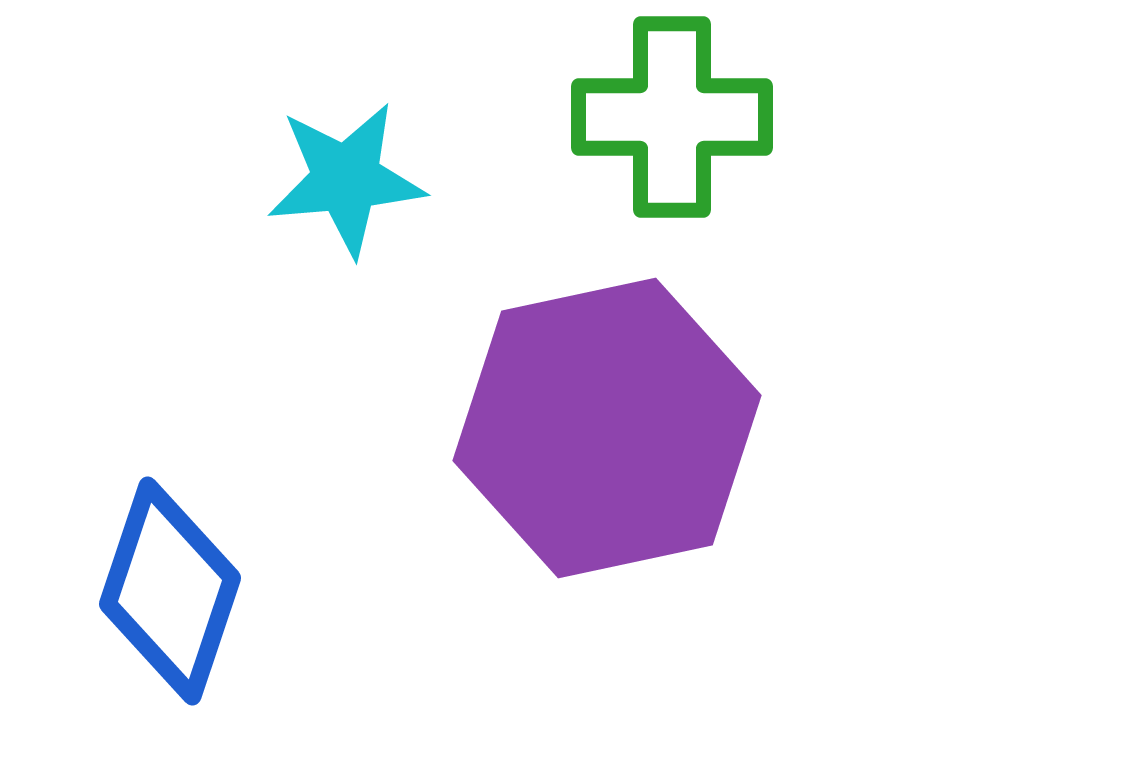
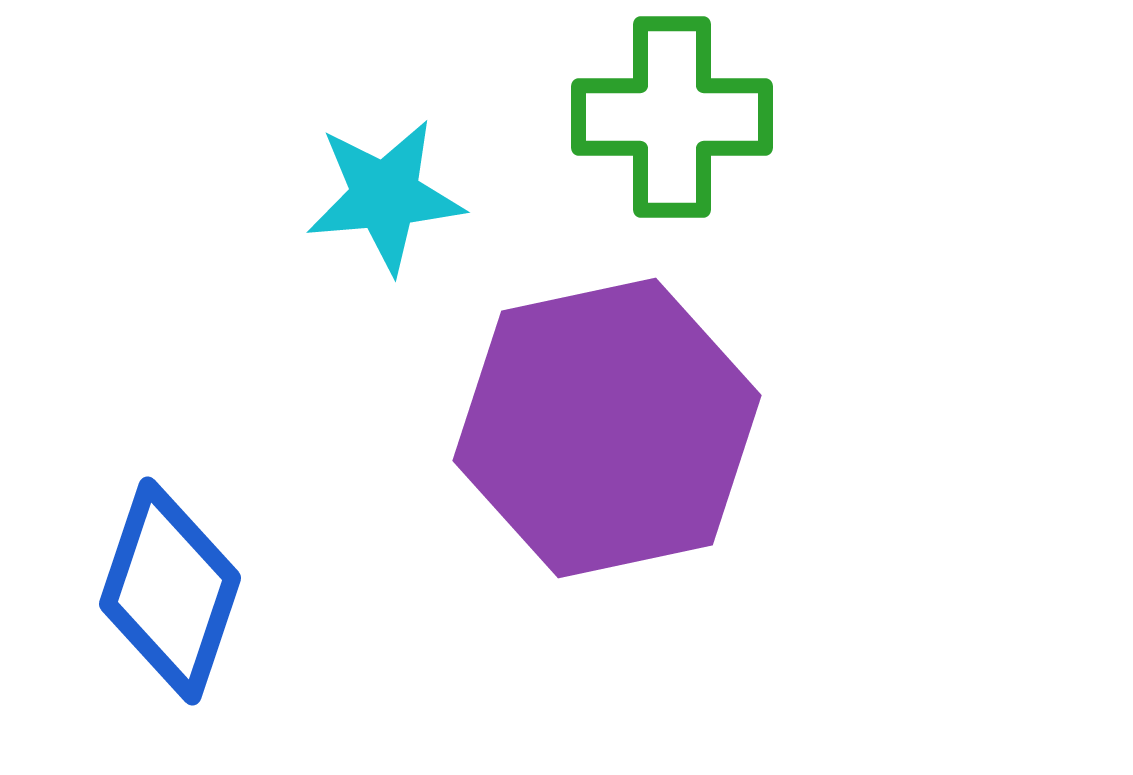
cyan star: moved 39 px right, 17 px down
